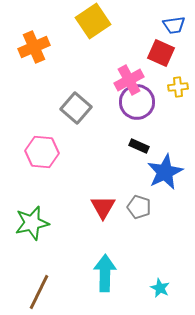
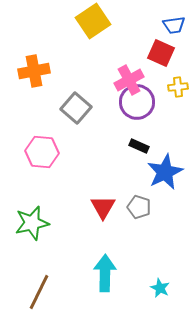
orange cross: moved 24 px down; rotated 12 degrees clockwise
